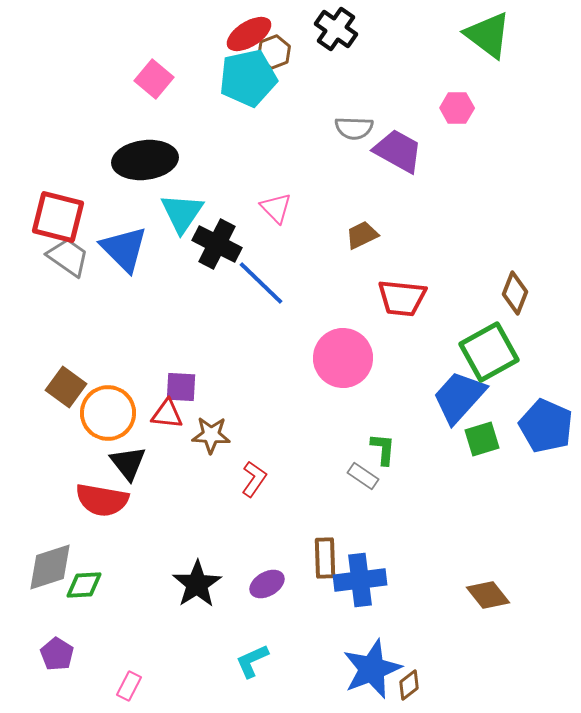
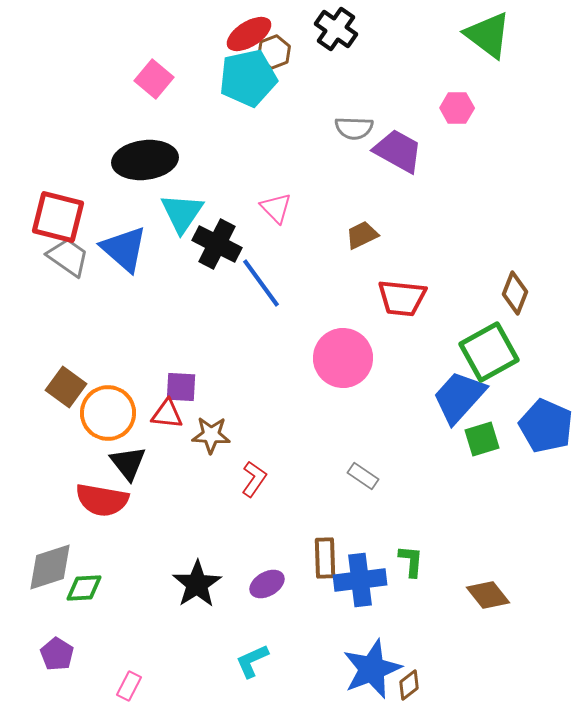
blue triangle at (124, 249): rotated 4 degrees counterclockwise
blue line at (261, 283): rotated 10 degrees clockwise
green L-shape at (383, 449): moved 28 px right, 112 px down
green diamond at (84, 585): moved 3 px down
